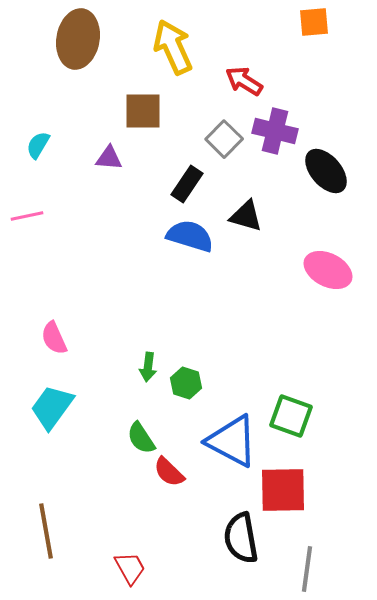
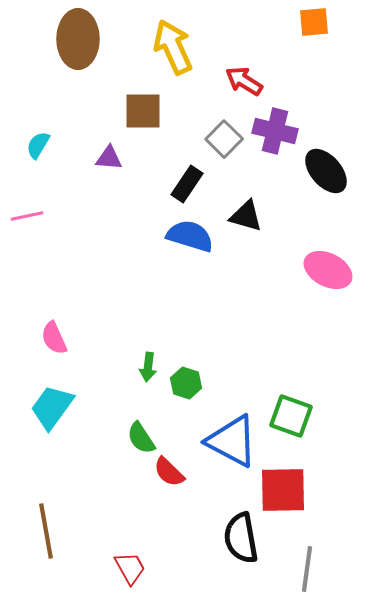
brown ellipse: rotated 10 degrees counterclockwise
